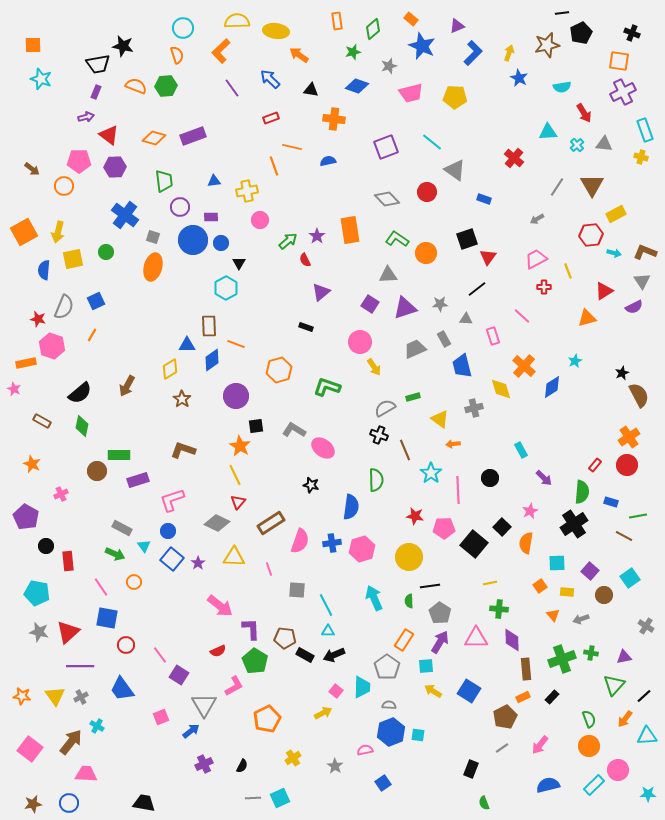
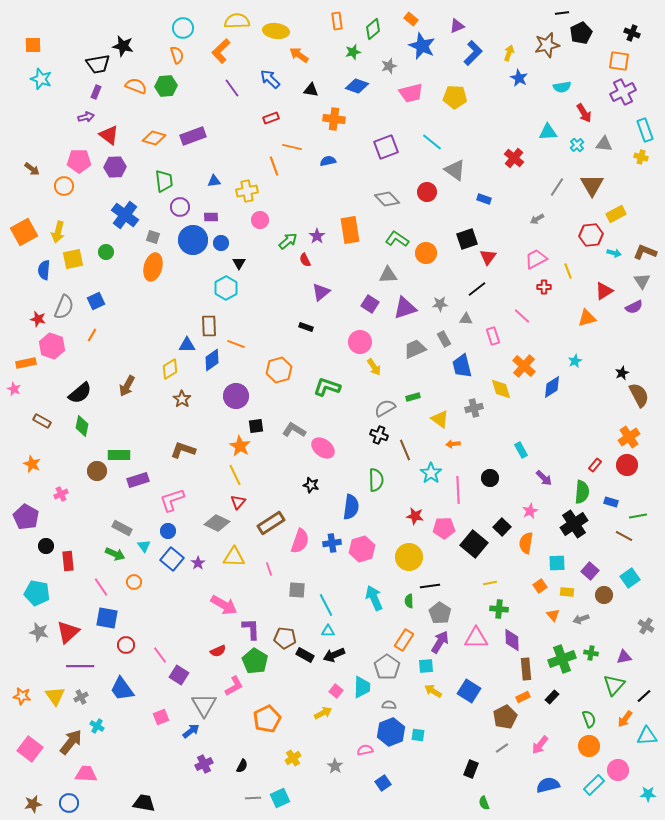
pink arrow at (220, 606): moved 4 px right, 1 px up; rotated 8 degrees counterclockwise
